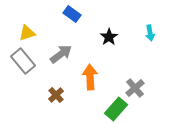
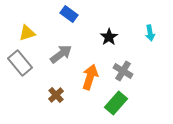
blue rectangle: moved 3 px left
gray rectangle: moved 3 px left, 2 px down
orange arrow: rotated 20 degrees clockwise
gray cross: moved 12 px left, 17 px up; rotated 18 degrees counterclockwise
green rectangle: moved 6 px up
